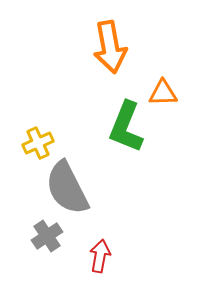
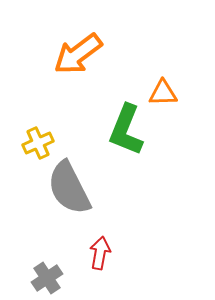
orange arrow: moved 32 px left, 7 px down; rotated 63 degrees clockwise
green L-shape: moved 3 px down
gray semicircle: moved 2 px right
gray cross: moved 42 px down
red arrow: moved 3 px up
